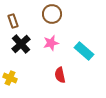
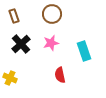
brown rectangle: moved 1 px right, 5 px up
cyan rectangle: rotated 30 degrees clockwise
